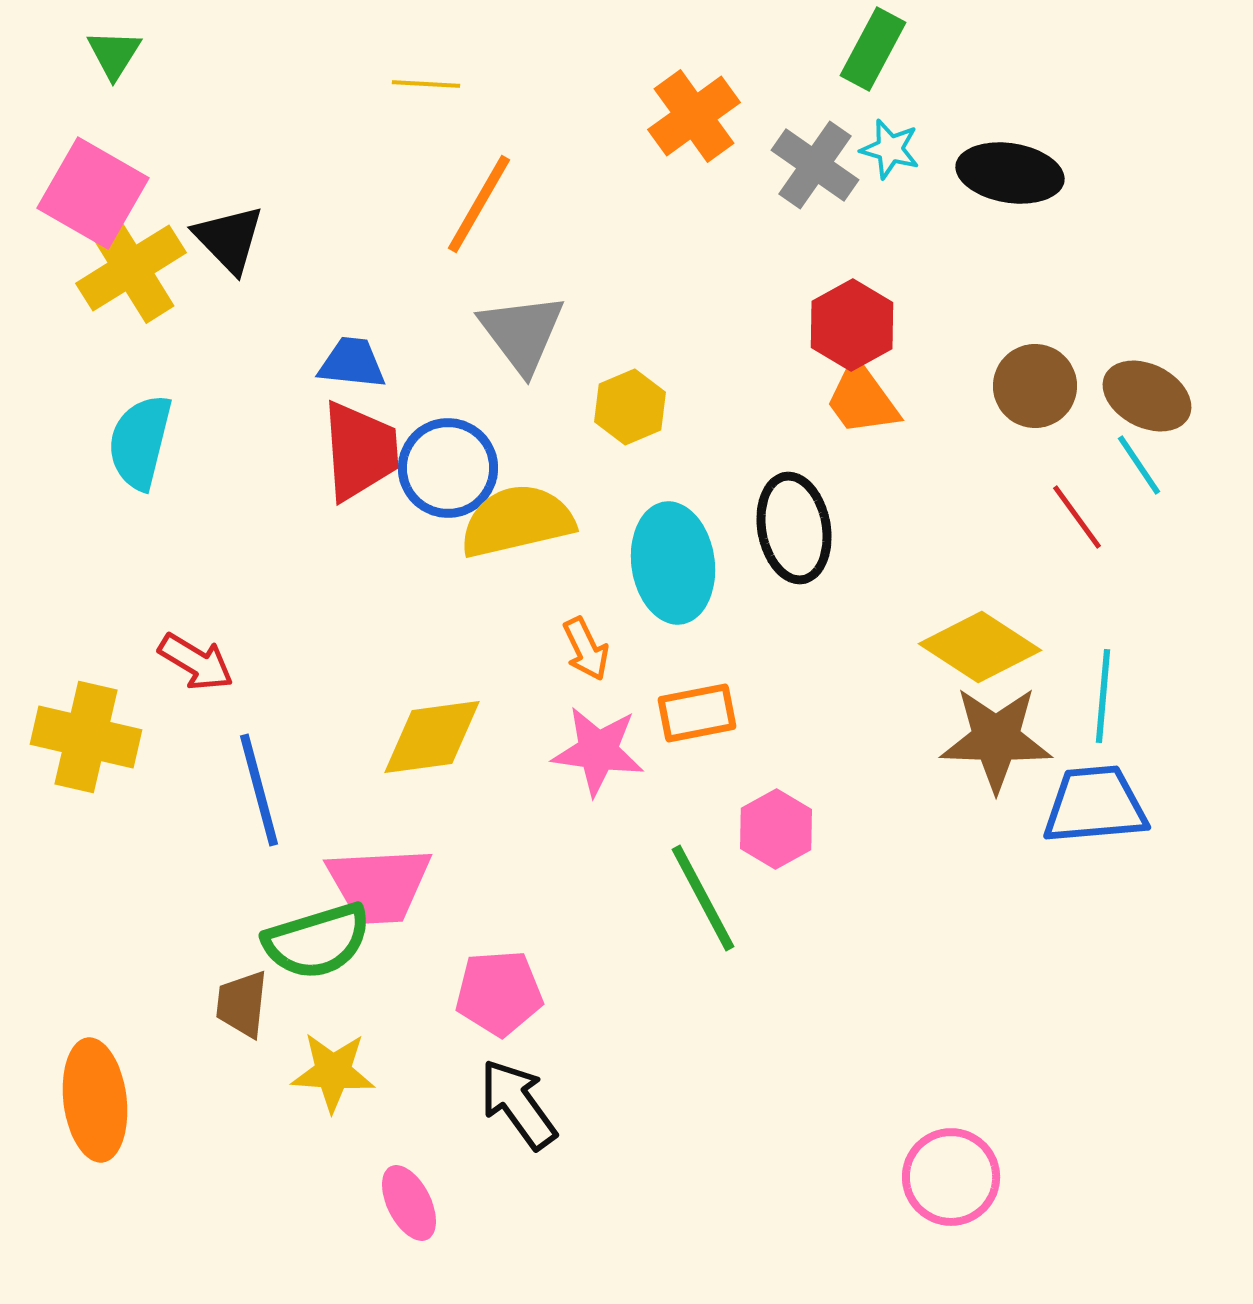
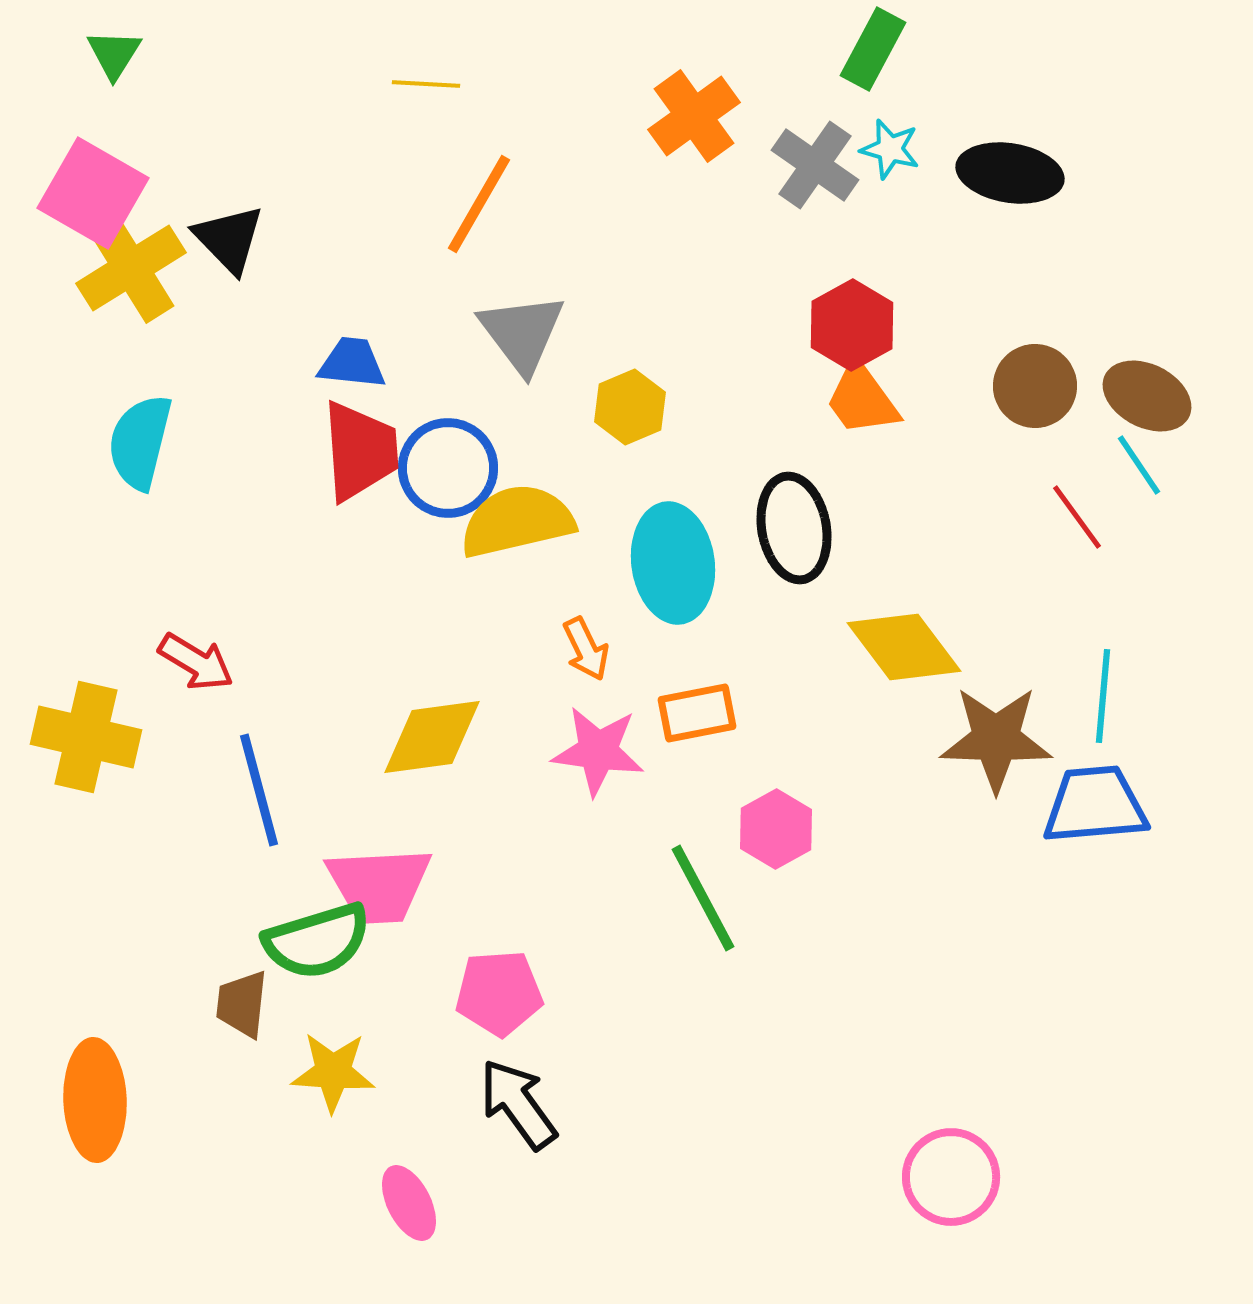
yellow diamond at (980, 647): moved 76 px left; rotated 20 degrees clockwise
orange ellipse at (95, 1100): rotated 5 degrees clockwise
